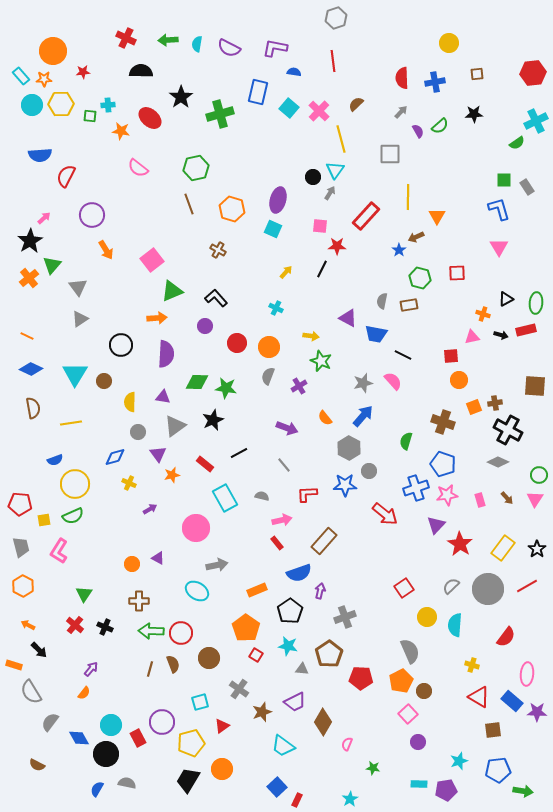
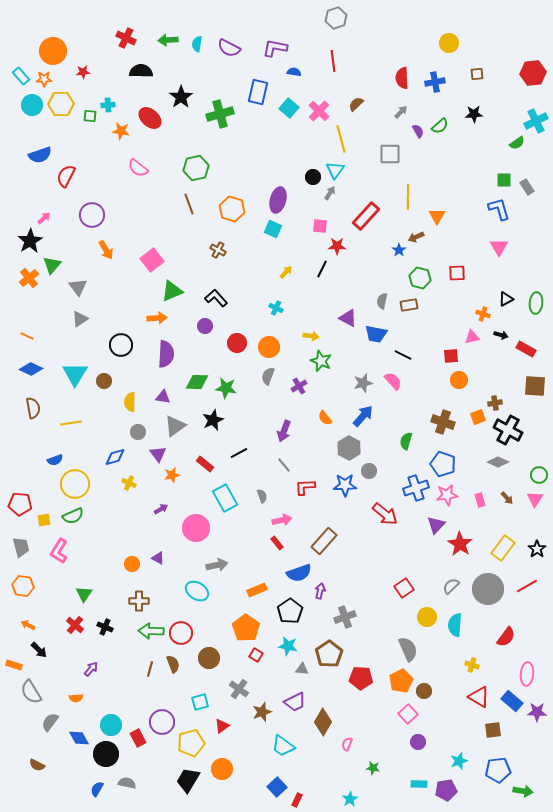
blue semicircle at (40, 155): rotated 15 degrees counterclockwise
red rectangle at (526, 330): moved 19 px down; rotated 42 degrees clockwise
orange square at (474, 407): moved 4 px right, 10 px down
purple arrow at (287, 428): moved 3 px left, 3 px down; rotated 90 degrees clockwise
red L-shape at (307, 494): moved 2 px left, 7 px up
gray semicircle at (262, 496): rotated 56 degrees clockwise
purple arrow at (150, 509): moved 11 px right
orange hexagon at (23, 586): rotated 20 degrees counterclockwise
gray semicircle at (410, 651): moved 2 px left, 2 px up
orange semicircle at (84, 693): moved 8 px left, 5 px down; rotated 48 degrees clockwise
